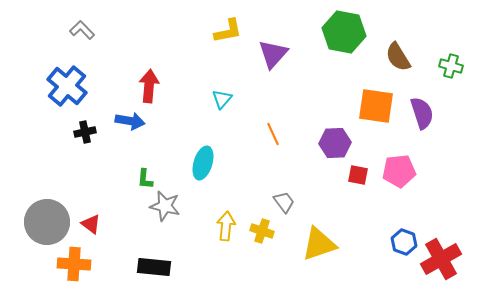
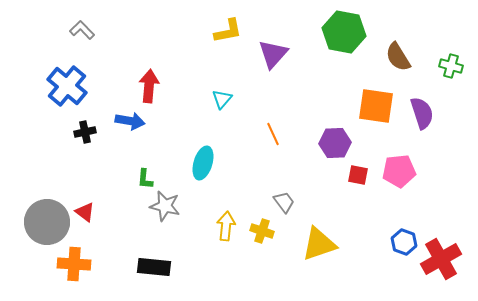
red triangle: moved 6 px left, 12 px up
